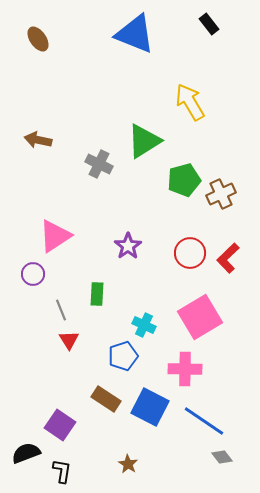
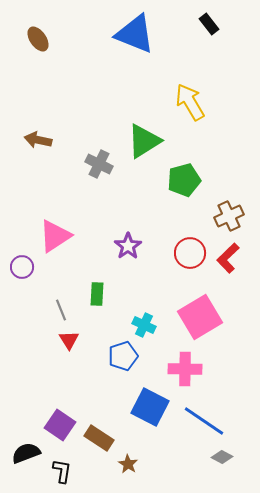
brown cross: moved 8 px right, 22 px down
purple circle: moved 11 px left, 7 px up
brown rectangle: moved 7 px left, 39 px down
gray diamond: rotated 25 degrees counterclockwise
